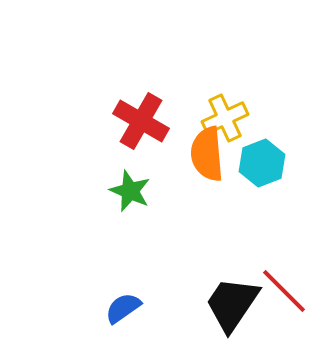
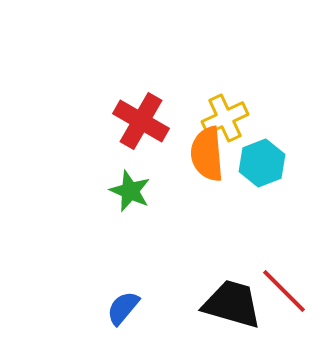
black trapezoid: rotated 72 degrees clockwise
blue semicircle: rotated 15 degrees counterclockwise
